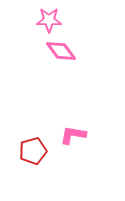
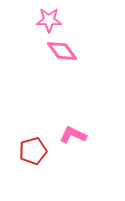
pink diamond: moved 1 px right
pink L-shape: rotated 16 degrees clockwise
